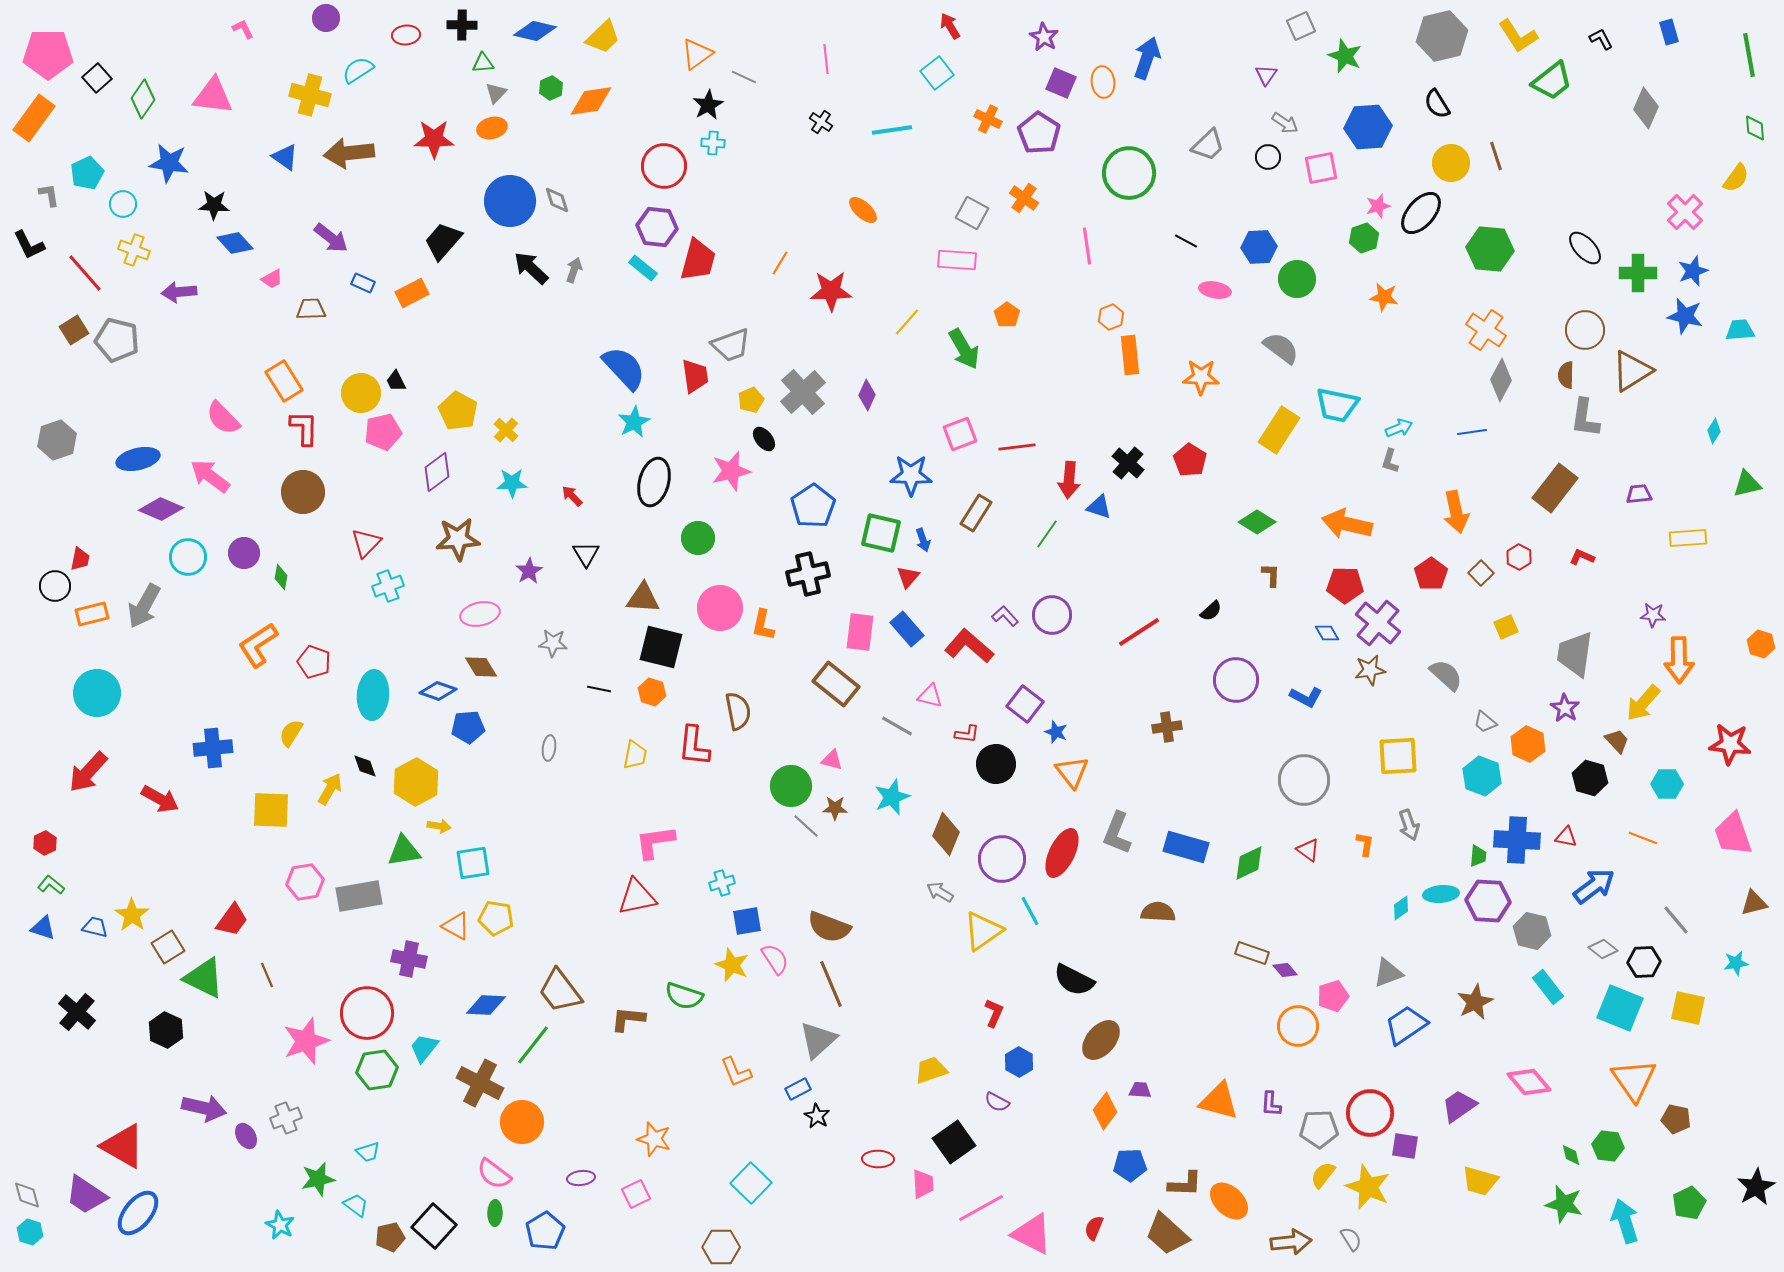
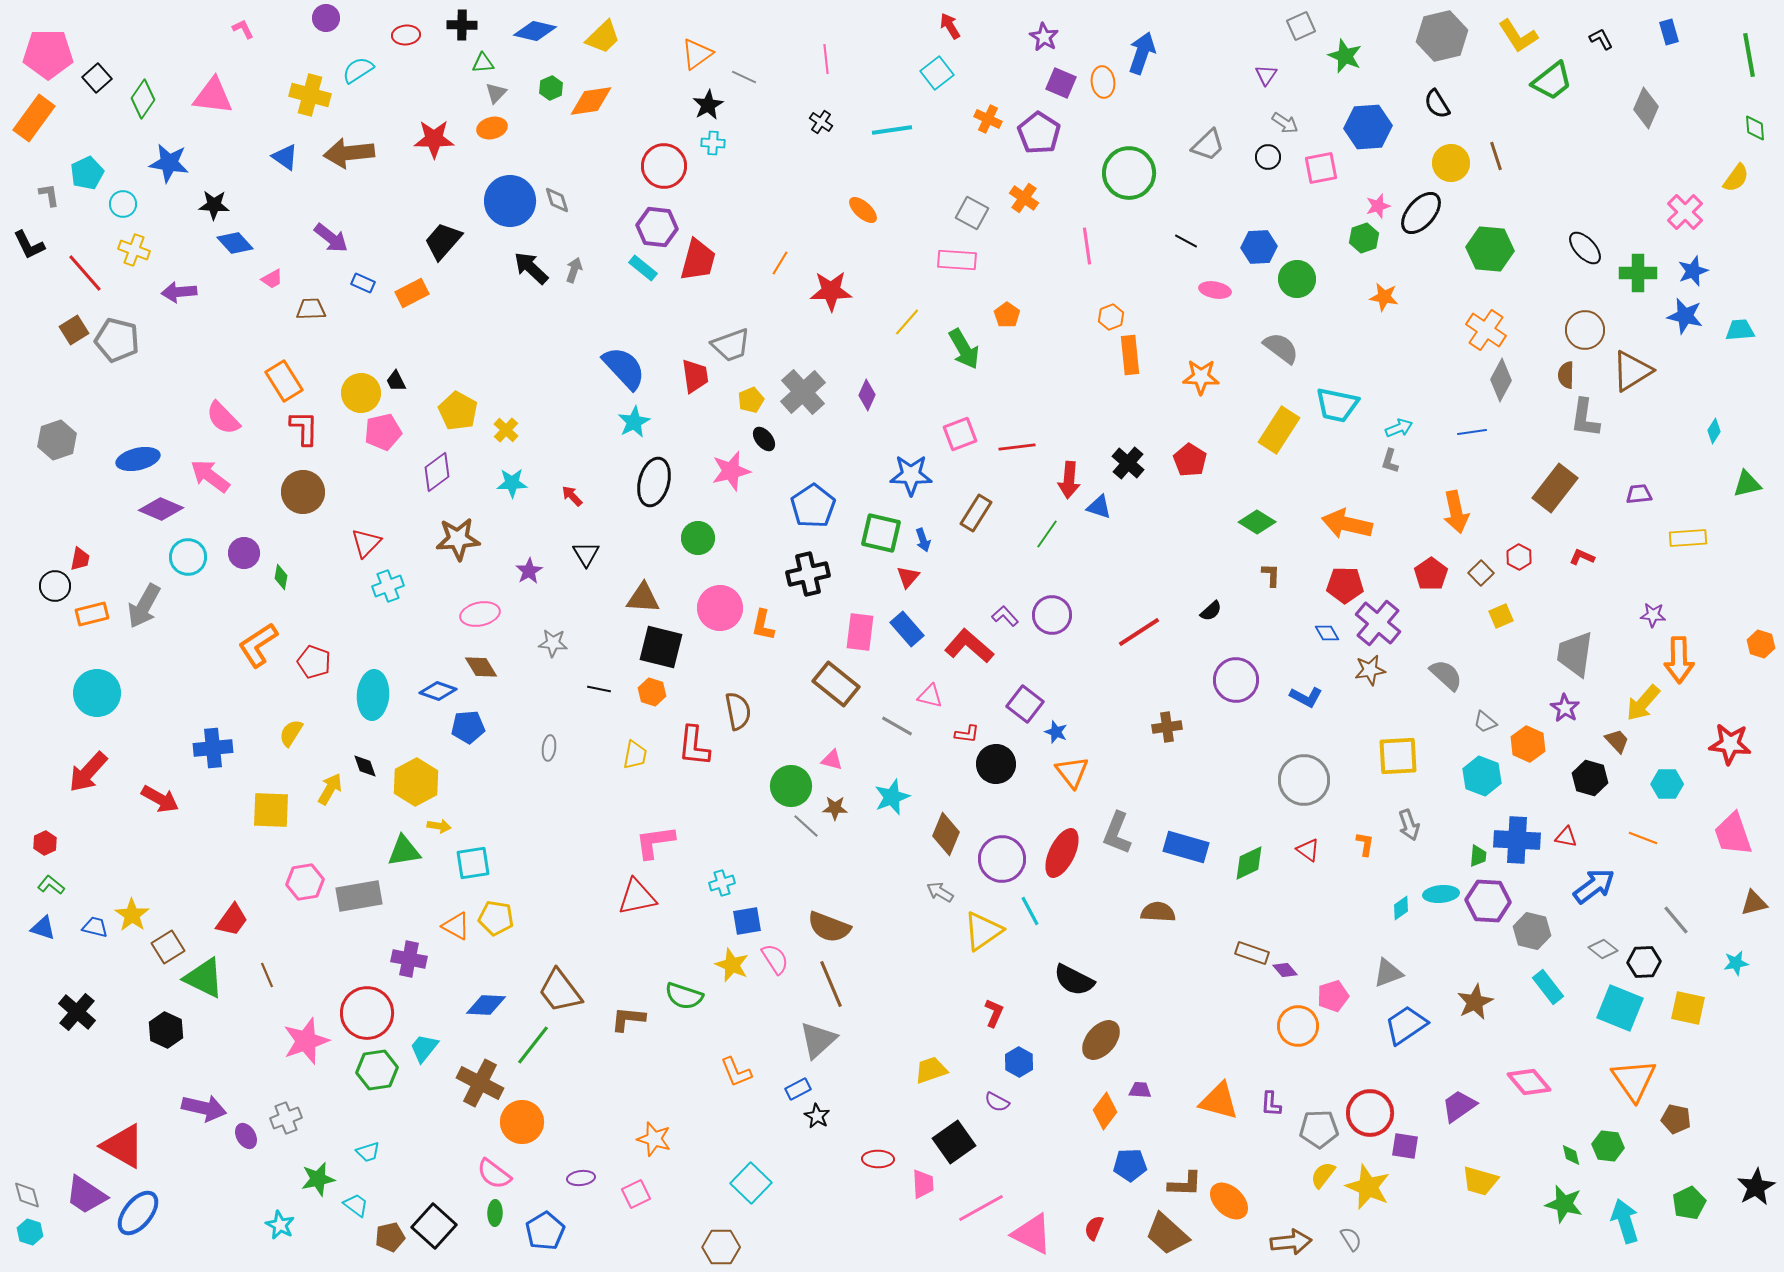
blue arrow at (1147, 58): moved 5 px left, 5 px up
yellow square at (1506, 627): moved 5 px left, 11 px up
